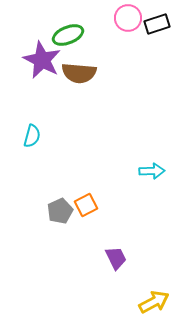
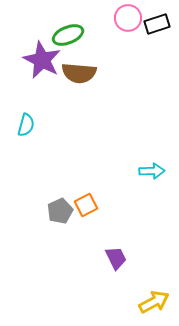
cyan semicircle: moved 6 px left, 11 px up
